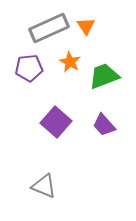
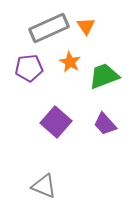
purple trapezoid: moved 1 px right, 1 px up
